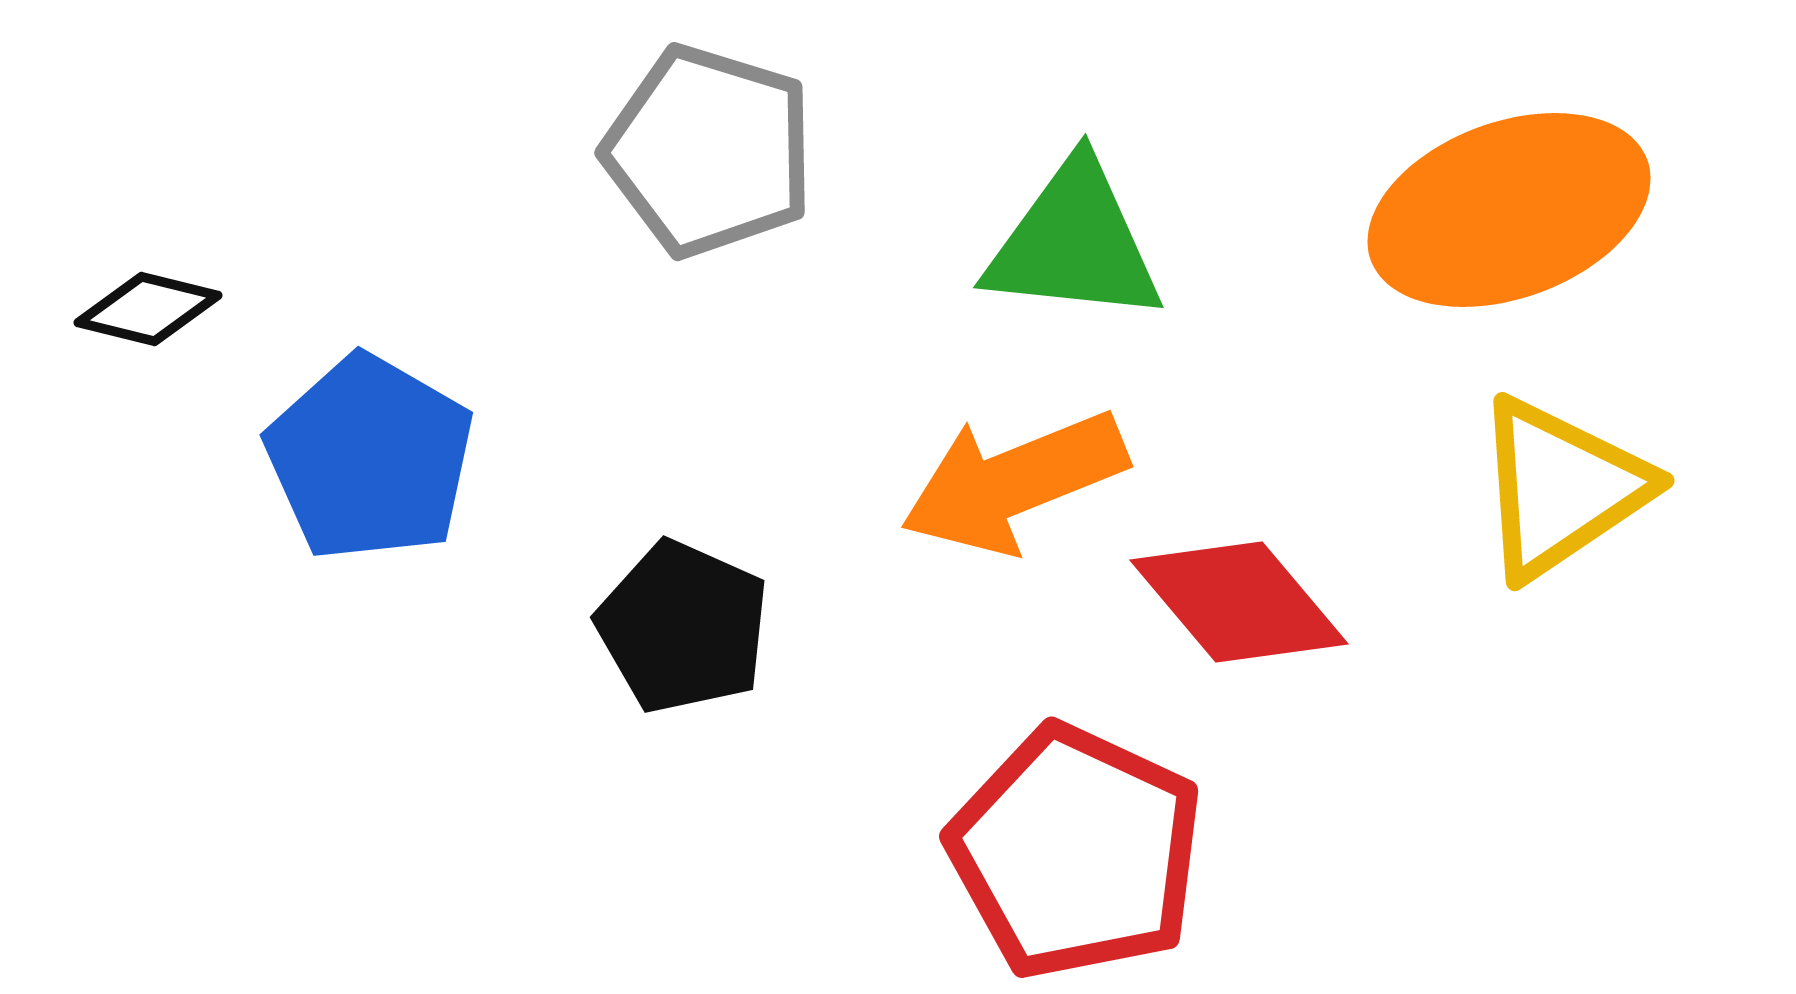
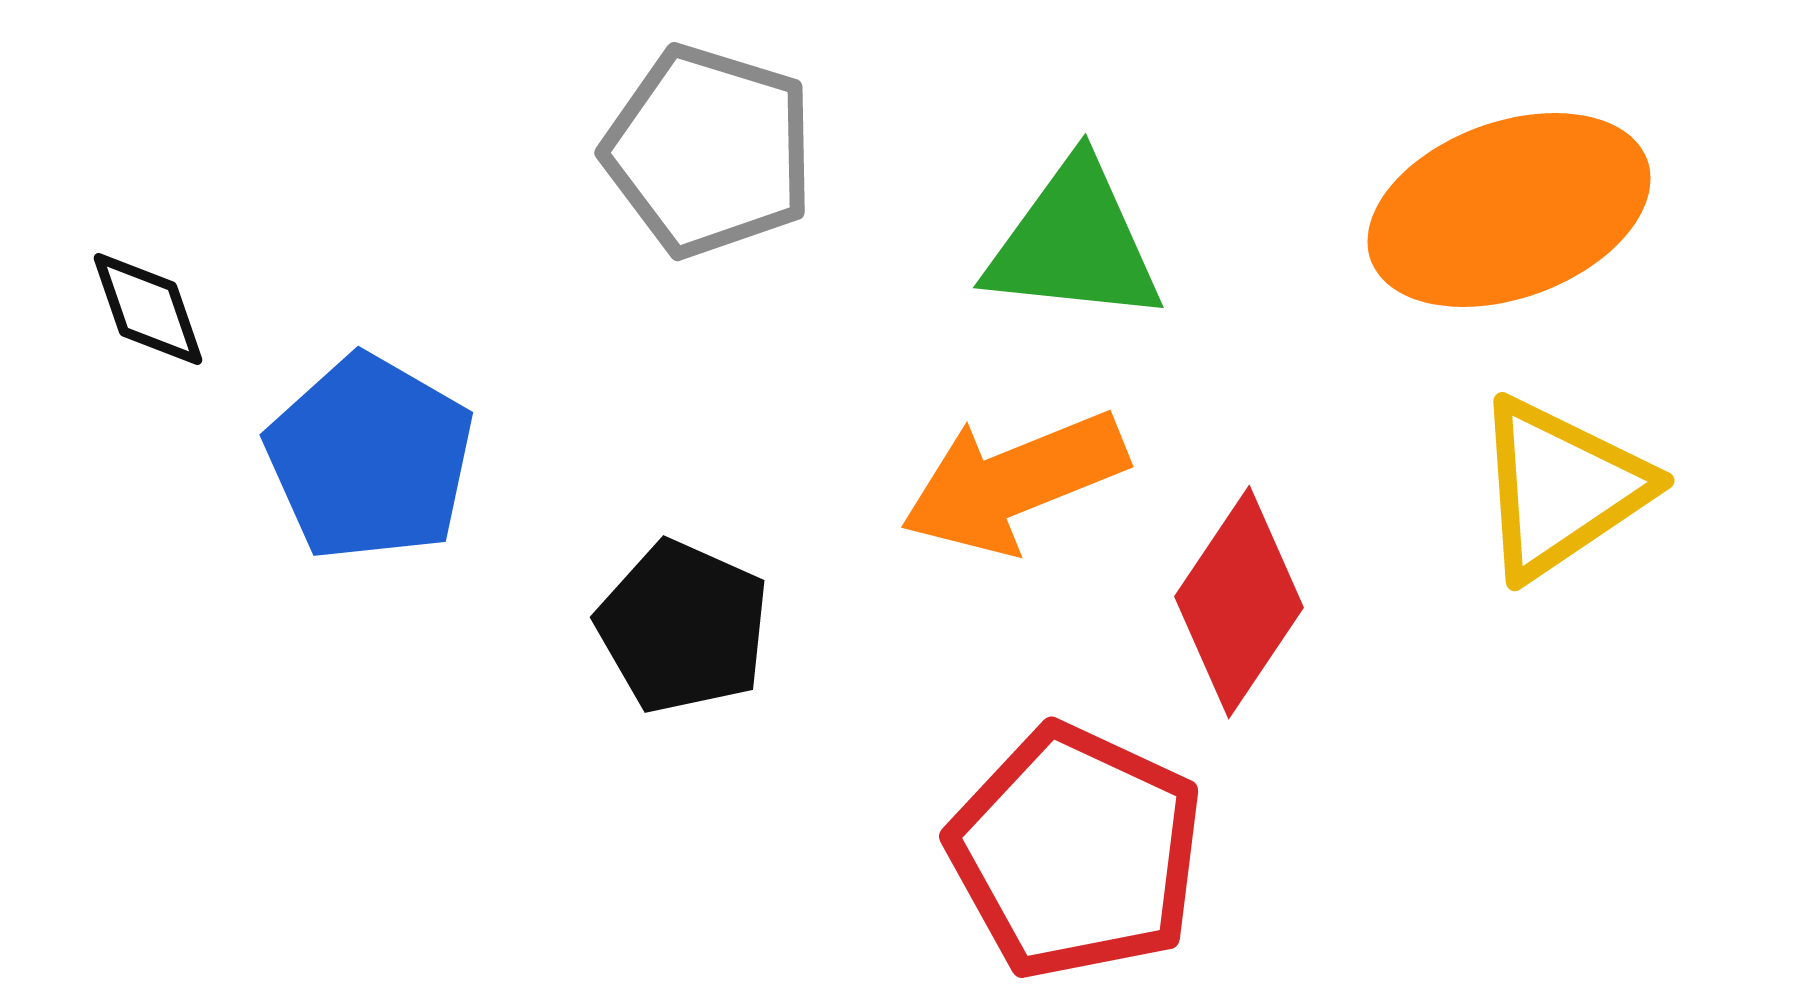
black diamond: rotated 57 degrees clockwise
red diamond: rotated 74 degrees clockwise
